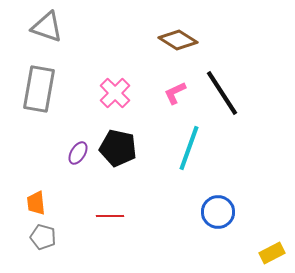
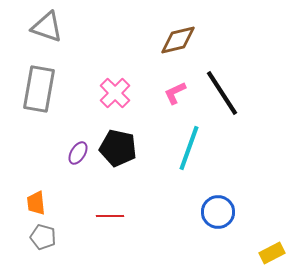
brown diamond: rotated 45 degrees counterclockwise
